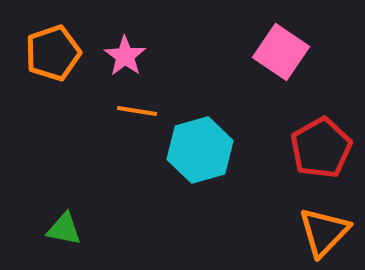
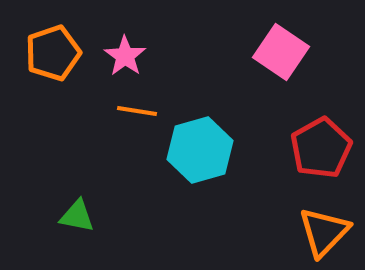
green triangle: moved 13 px right, 13 px up
